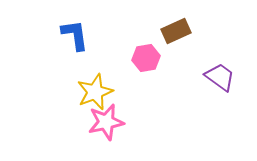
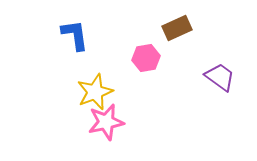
brown rectangle: moved 1 px right, 3 px up
